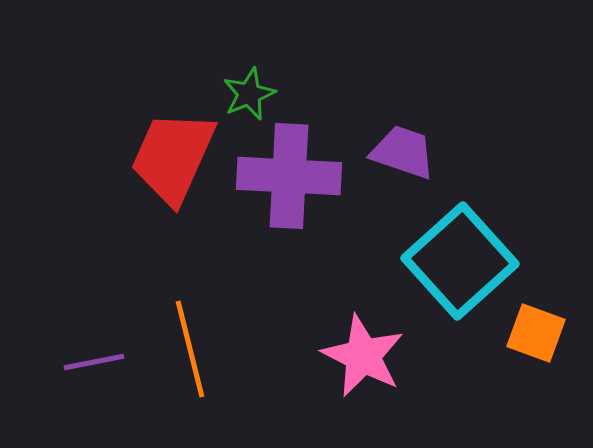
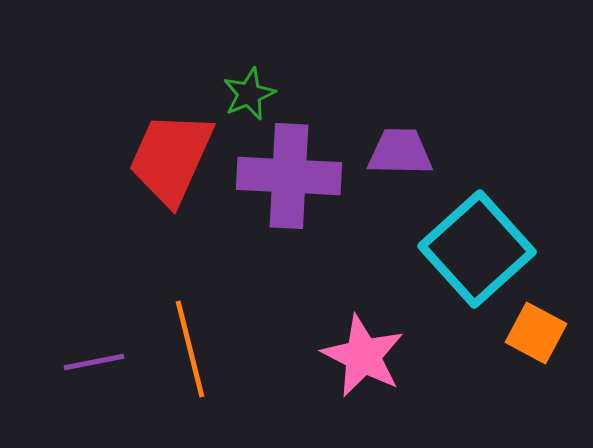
purple trapezoid: moved 3 px left; rotated 18 degrees counterclockwise
red trapezoid: moved 2 px left, 1 px down
cyan square: moved 17 px right, 12 px up
orange square: rotated 8 degrees clockwise
